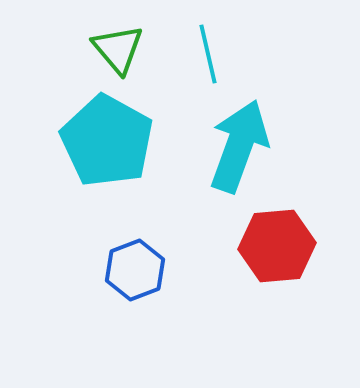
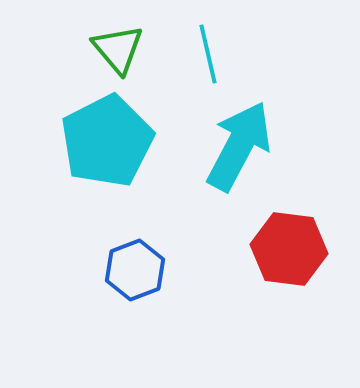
cyan pentagon: rotated 16 degrees clockwise
cyan arrow: rotated 8 degrees clockwise
red hexagon: moved 12 px right, 3 px down; rotated 12 degrees clockwise
